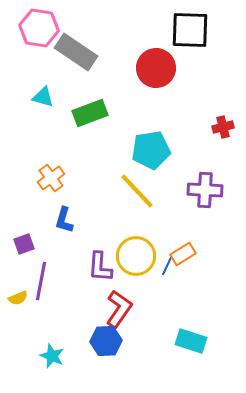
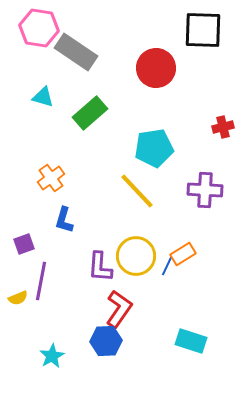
black square: moved 13 px right
green rectangle: rotated 20 degrees counterclockwise
cyan pentagon: moved 3 px right, 2 px up
cyan star: rotated 20 degrees clockwise
